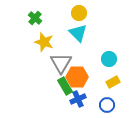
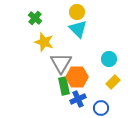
yellow circle: moved 2 px left, 1 px up
cyan triangle: moved 4 px up
yellow rectangle: rotated 16 degrees counterclockwise
green rectangle: moved 1 px left; rotated 18 degrees clockwise
blue circle: moved 6 px left, 3 px down
